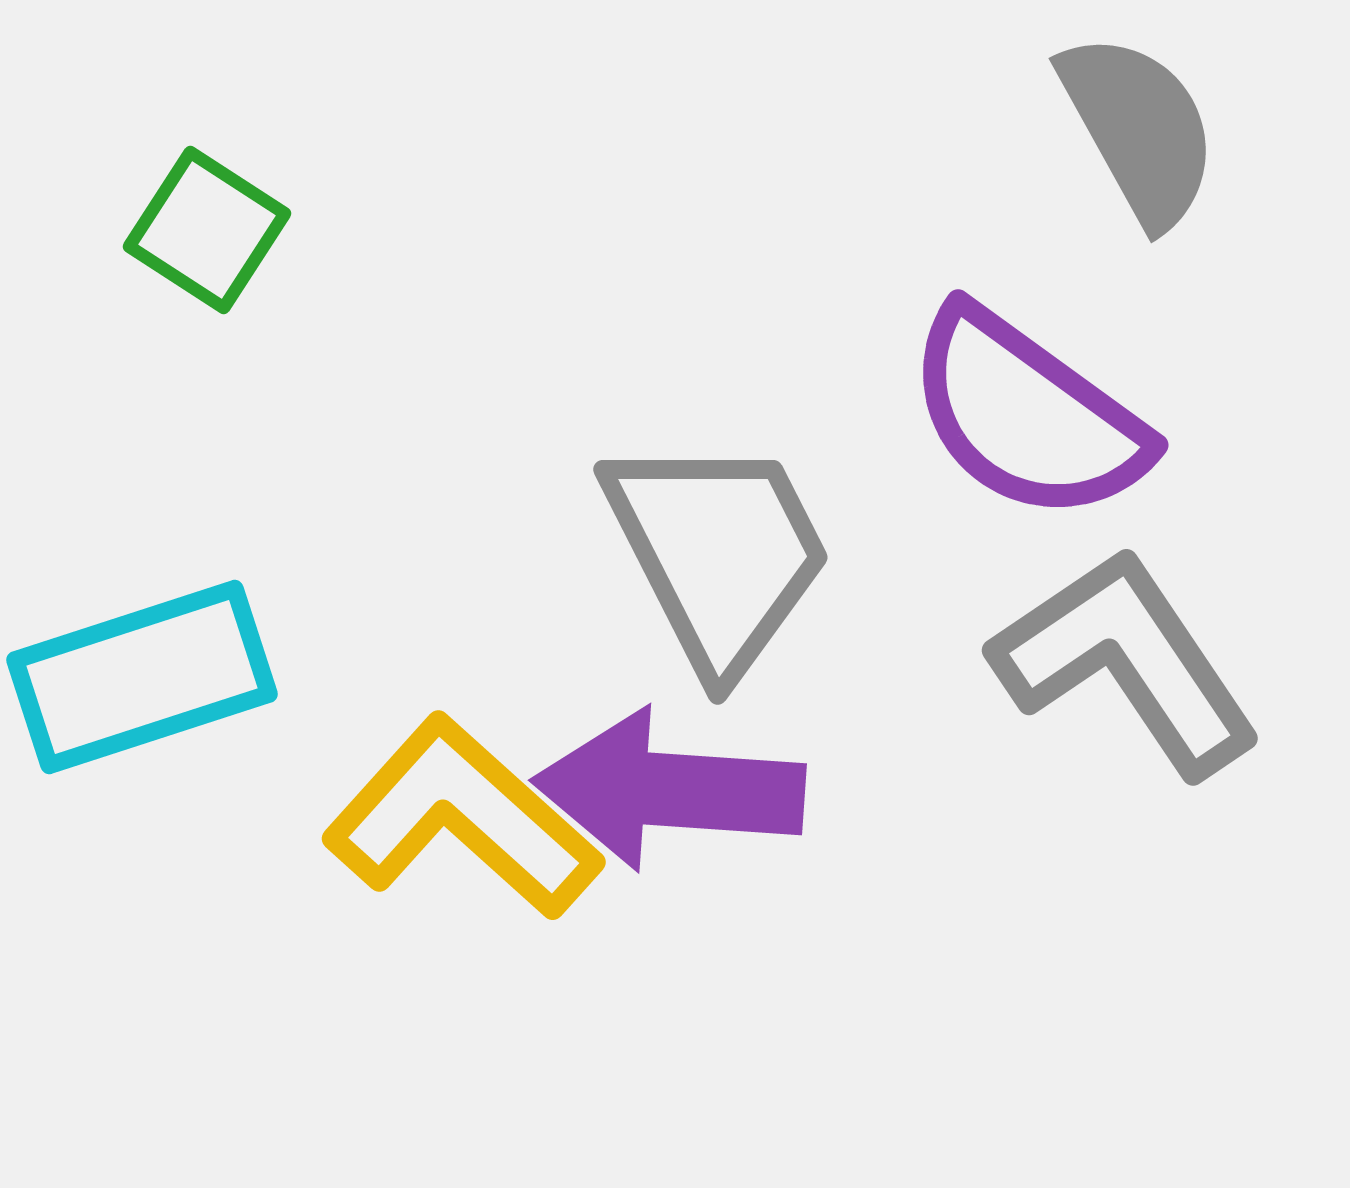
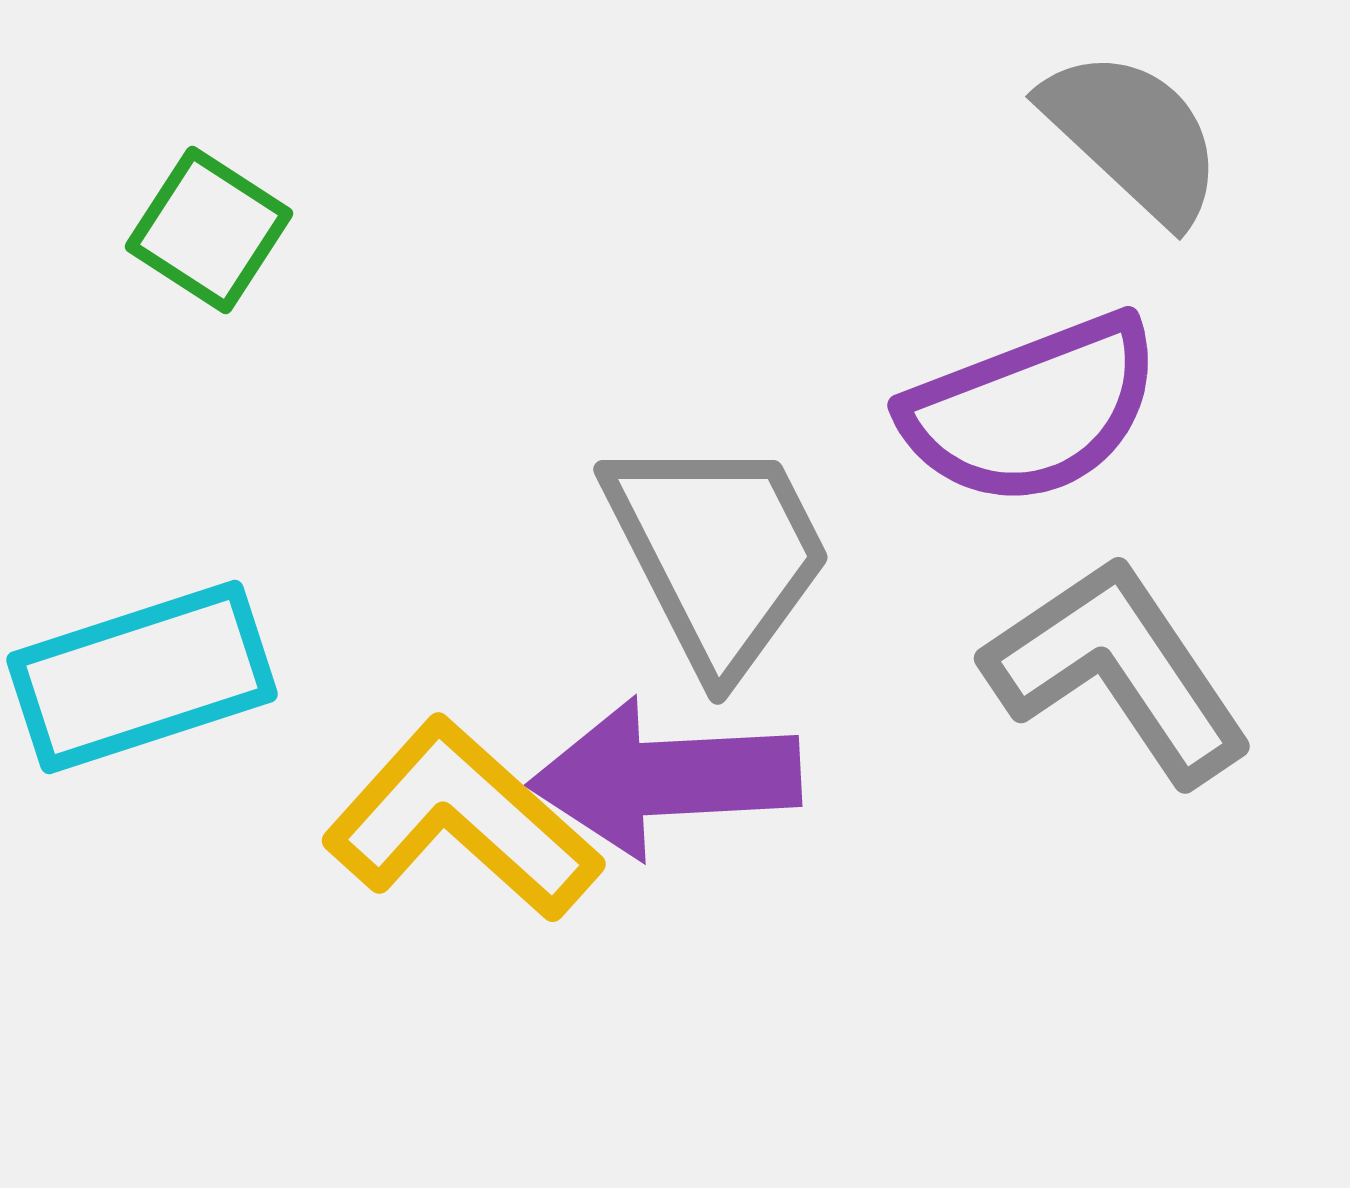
gray semicircle: moved 6 px left, 7 px down; rotated 18 degrees counterclockwise
green square: moved 2 px right
purple semicircle: moved 5 px right, 5 px up; rotated 57 degrees counterclockwise
gray L-shape: moved 8 px left, 8 px down
purple arrow: moved 4 px left, 12 px up; rotated 7 degrees counterclockwise
yellow L-shape: moved 2 px down
